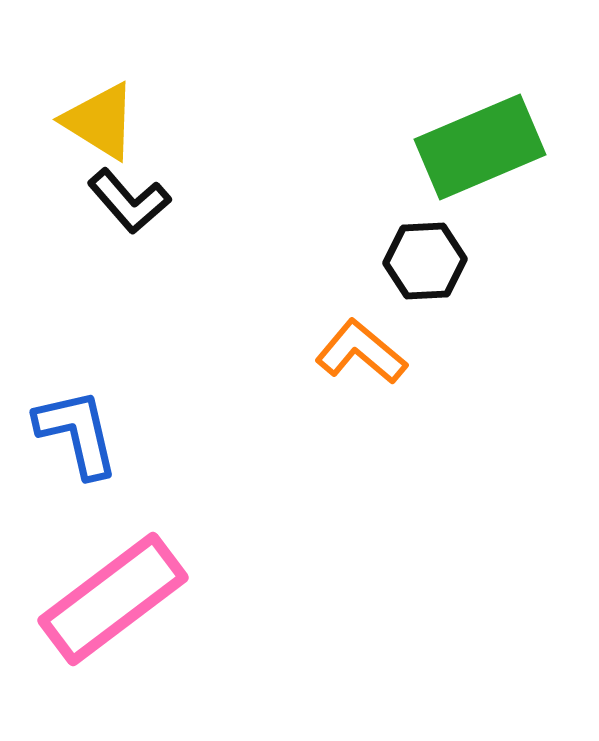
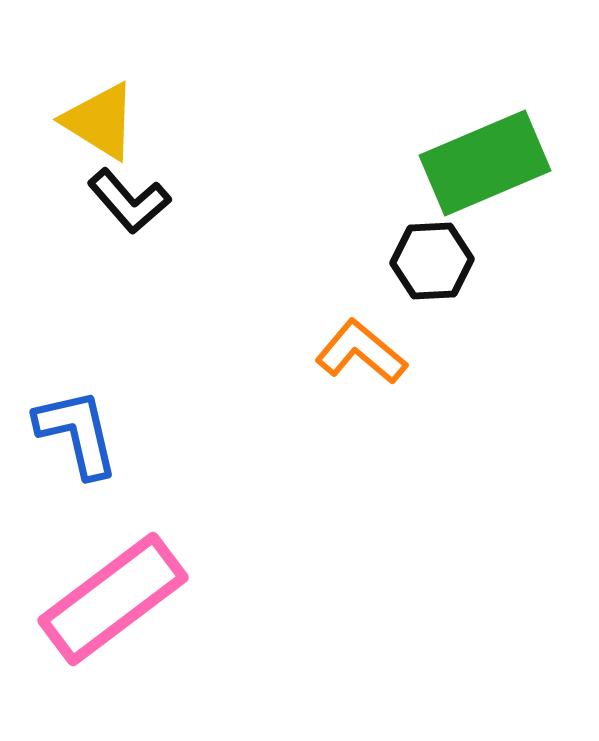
green rectangle: moved 5 px right, 16 px down
black hexagon: moved 7 px right
